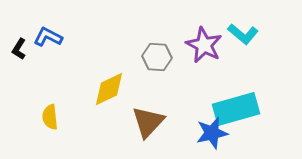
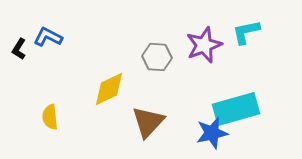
cyan L-shape: moved 3 px right, 2 px up; rotated 128 degrees clockwise
purple star: rotated 24 degrees clockwise
